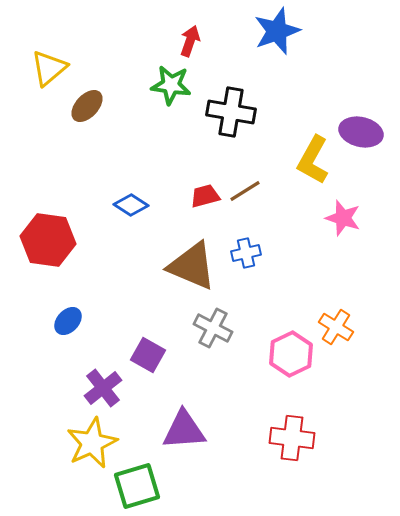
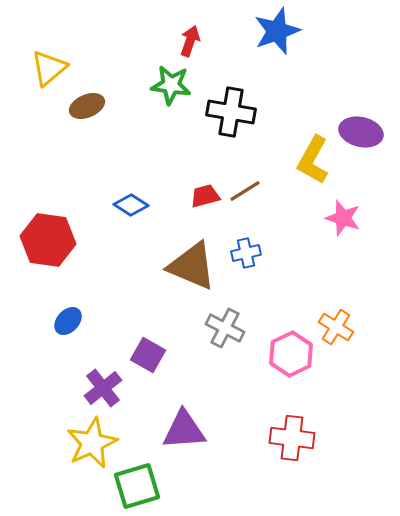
brown ellipse: rotated 24 degrees clockwise
gray cross: moved 12 px right
